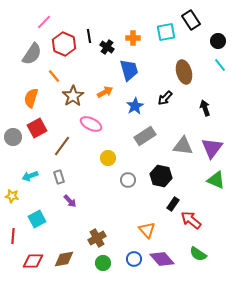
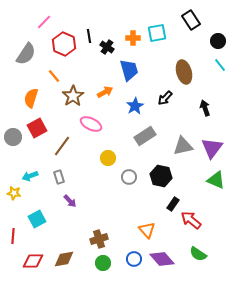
cyan square at (166, 32): moved 9 px left, 1 px down
gray semicircle at (32, 54): moved 6 px left
gray triangle at (183, 146): rotated 20 degrees counterclockwise
gray circle at (128, 180): moved 1 px right, 3 px up
yellow star at (12, 196): moved 2 px right, 3 px up
brown cross at (97, 238): moved 2 px right, 1 px down; rotated 12 degrees clockwise
